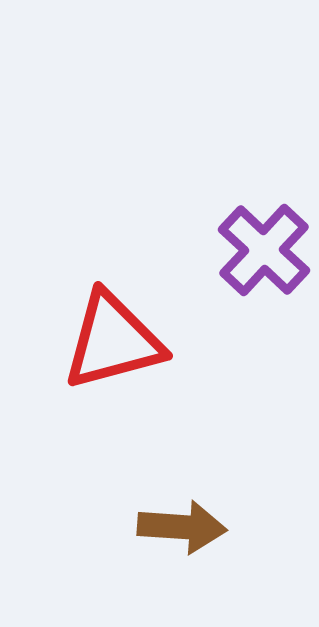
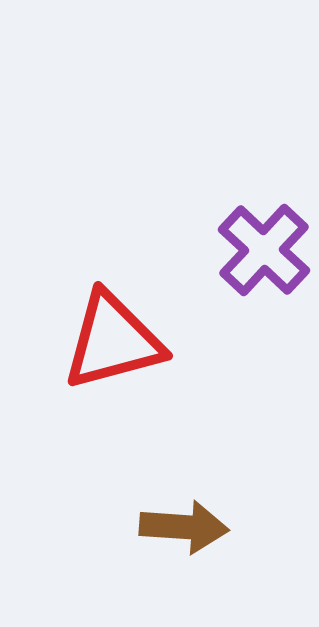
brown arrow: moved 2 px right
